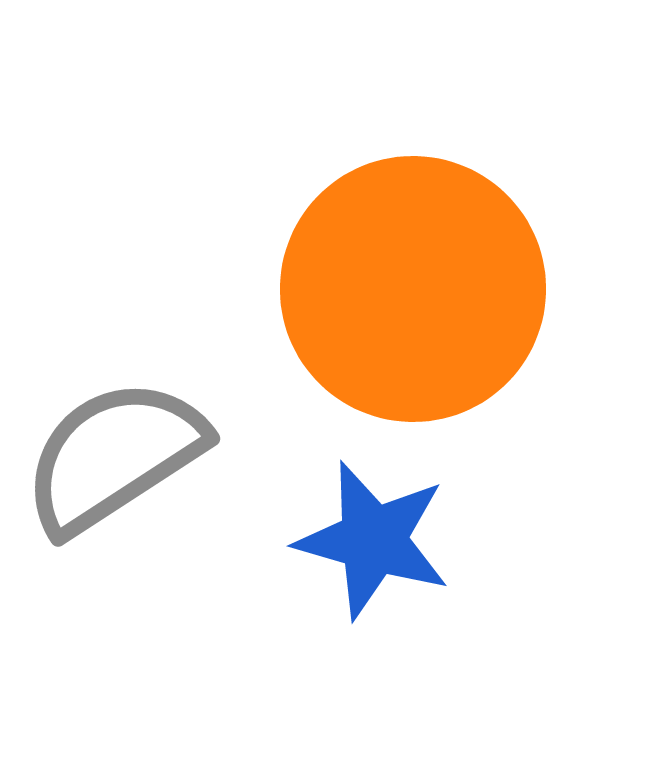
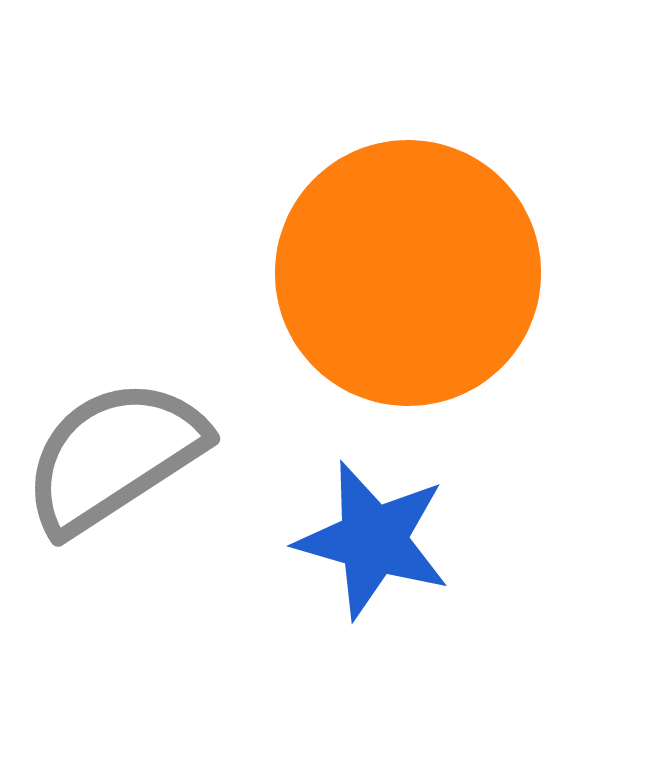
orange circle: moved 5 px left, 16 px up
